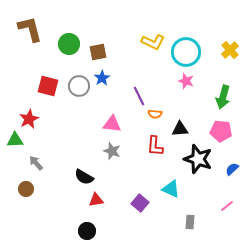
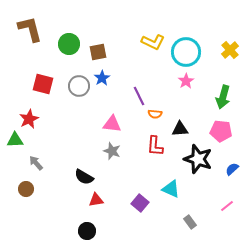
pink star: rotated 21 degrees clockwise
red square: moved 5 px left, 2 px up
gray rectangle: rotated 40 degrees counterclockwise
